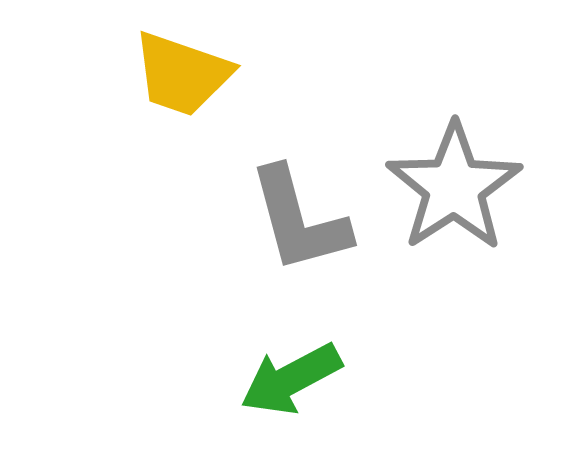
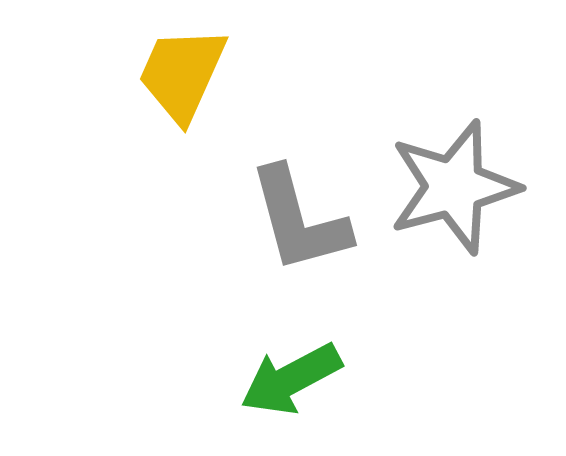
yellow trapezoid: rotated 95 degrees clockwise
gray star: rotated 18 degrees clockwise
